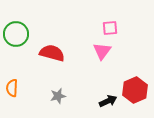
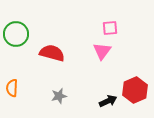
gray star: moved 1 px right
